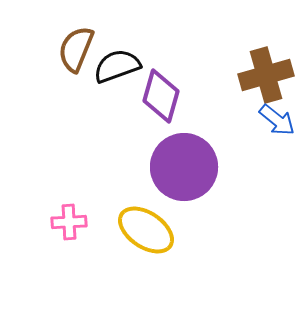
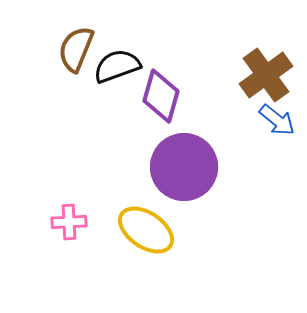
brown cross: rotated 20 degrees counterclockwise
